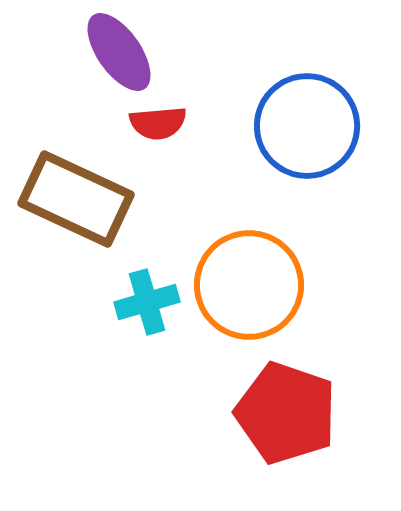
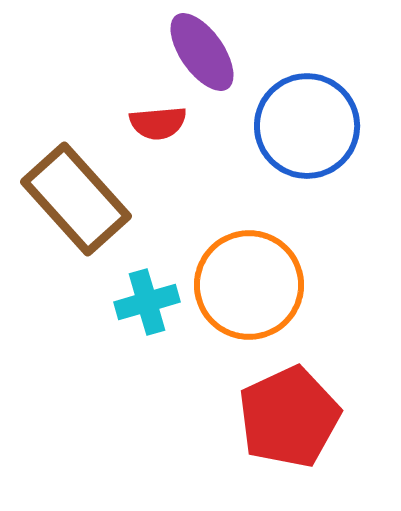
purple ellipse: moved 83 px right
brown rectangle: rotated 23 degrees clockwise
red pentagon: moved 3 px right, 4 px down; rotated 28 degrees clockwise
